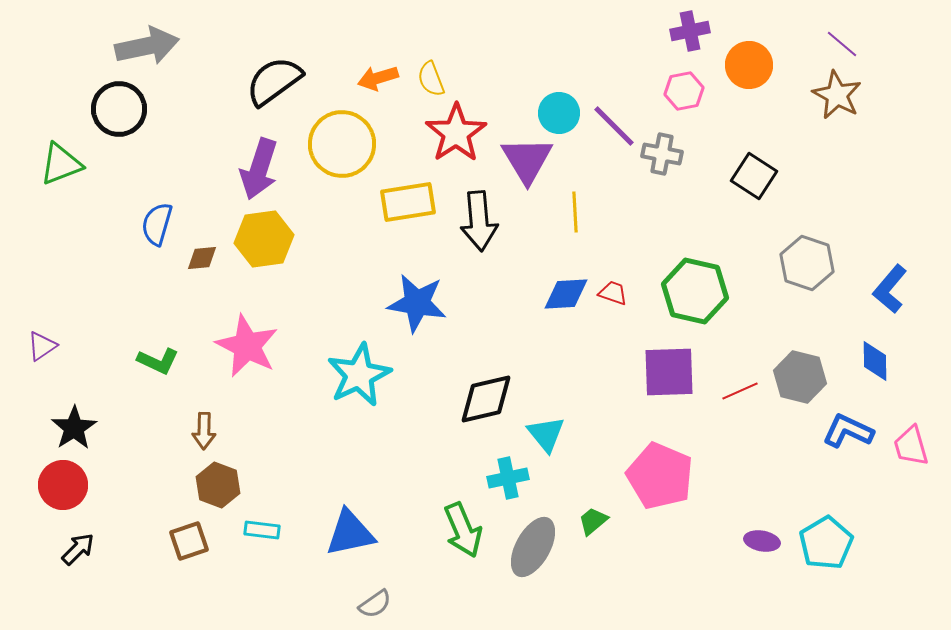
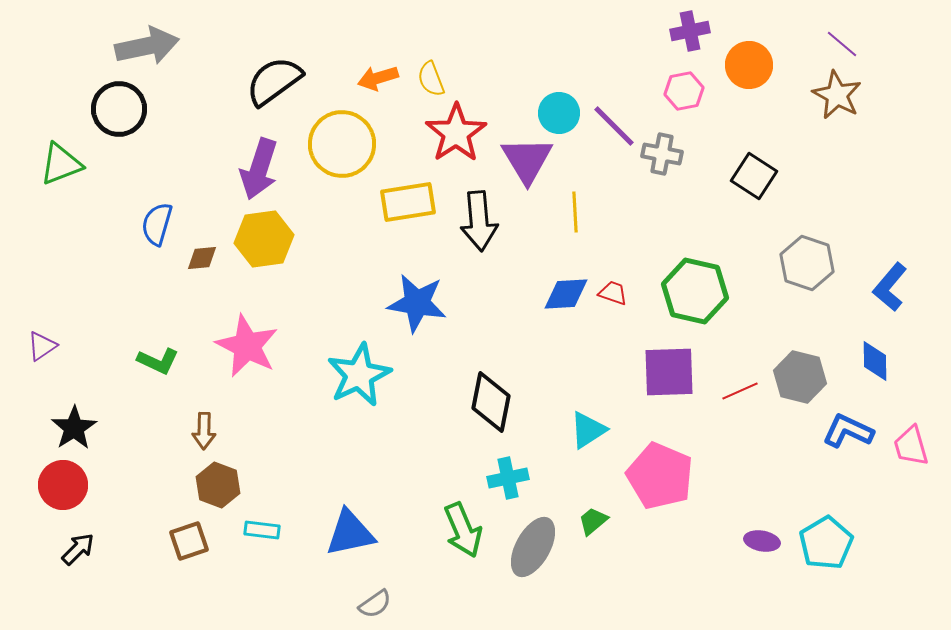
blue L-shape at (890, 289): moved 2 px up
black diamond at (486, 399): moved 5 px right, 3 px down; rotated 66 degrees counterclockwise
cyan triangle at (546, 434): moved 42 px right, 4 px up; rotated 36 degrees clockwise
